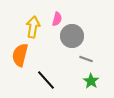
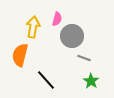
gray line: moved 2 px left, 1 px up
